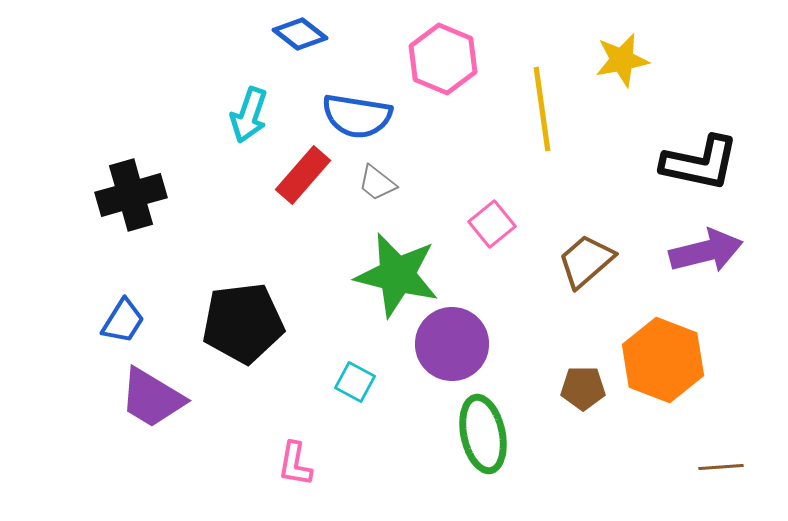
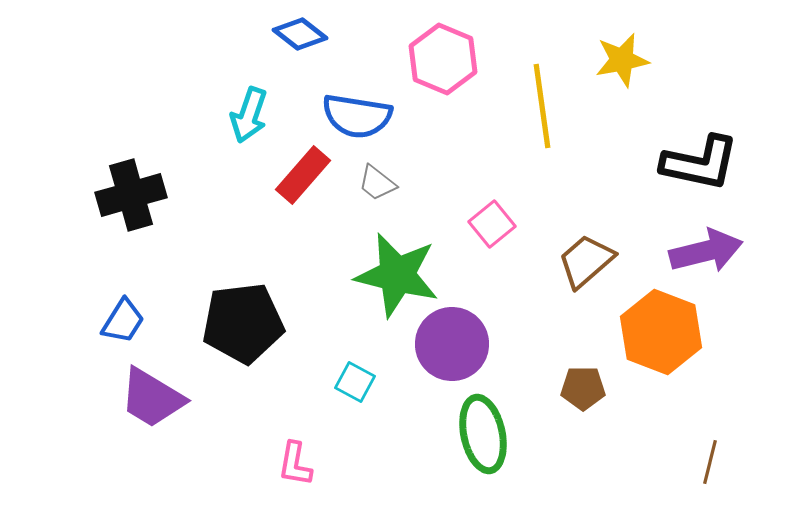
yellow line: moved 3 px up
orange hexagon: moved 2 px left, 28 px up
brown line: moved 11 px left, 5 px up; rotated 72 degrees counterclockwise
